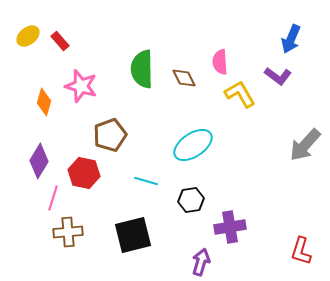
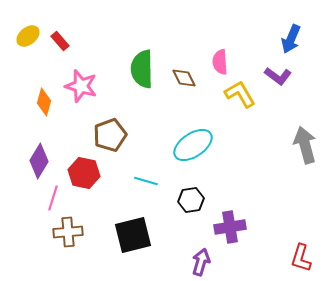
gray arrow: rotated 123 degrees clockwise
red L-shape: moved 7 px down
